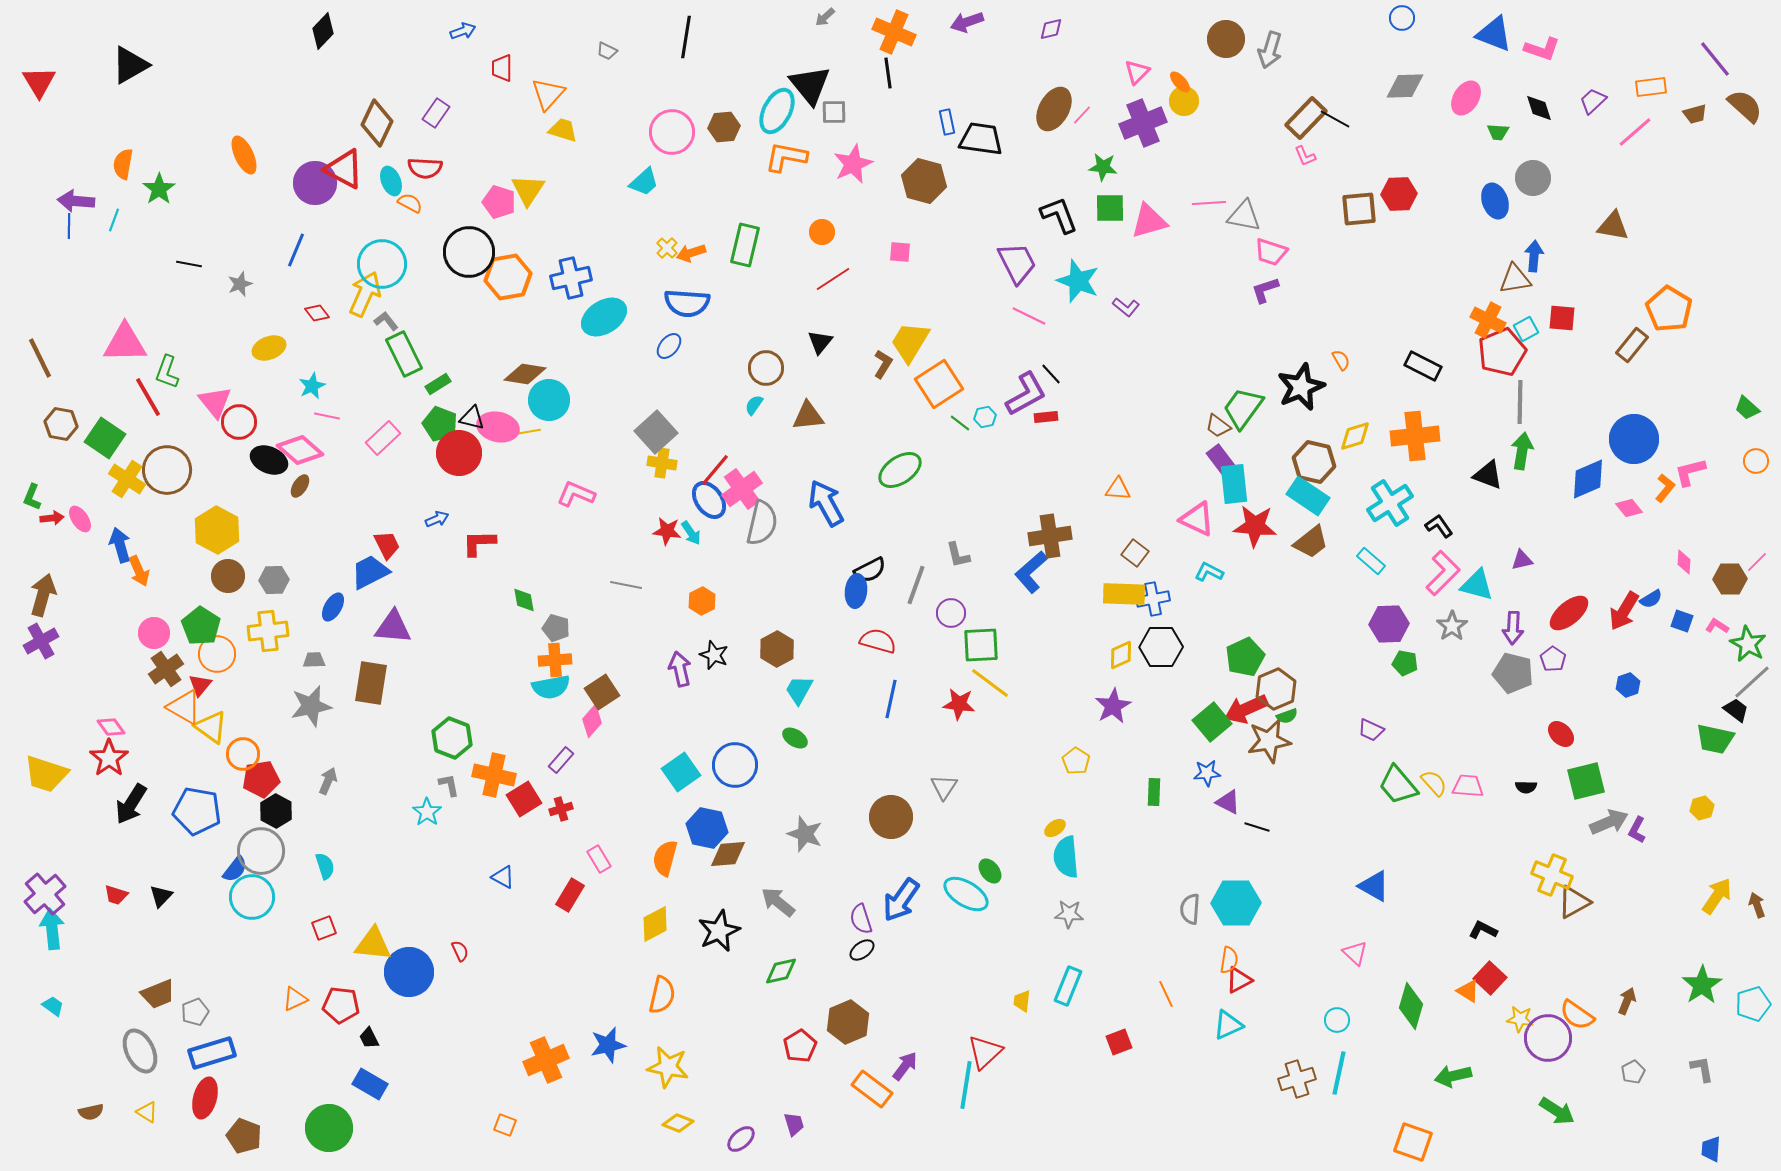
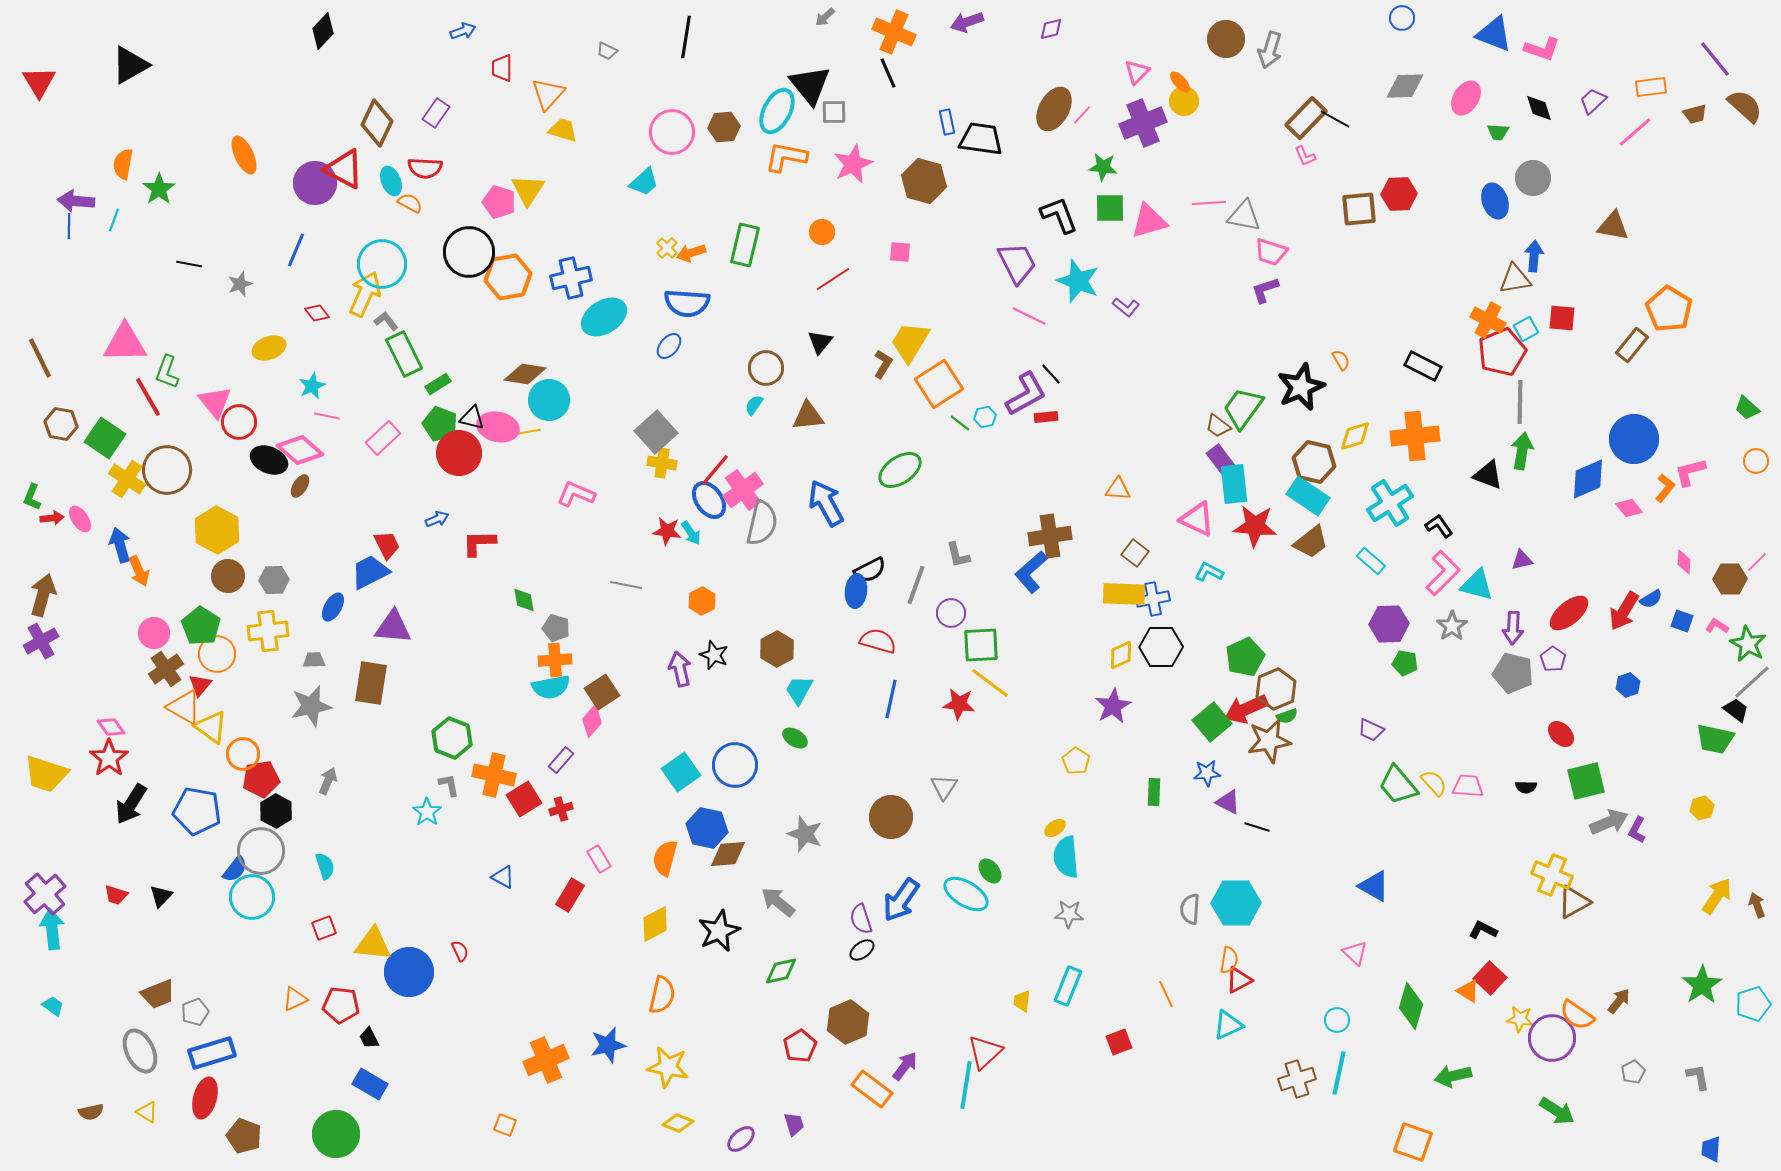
black line at (888, 73): rotated 16 degrees counterclockwise
pink cross at (742, 489): moved 1 px right, 1 px down
brown arrow at (1627, 1001): moved 8 px left; rotated 16 degrees clockwise
purple circle at (1548, 1038): moved 4 px right
gray L-shape at (1702, 1069): moved 4 px left, 8 px down
green circle at (329, 1128): moved 7 px right, 6 px down
